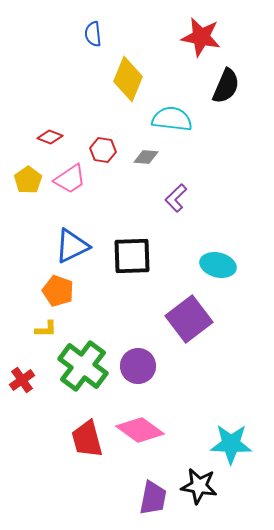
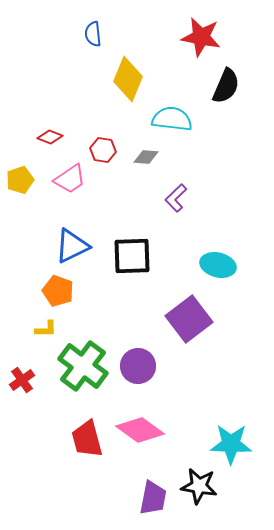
yellow pentagon: moved 8 px left; rotated 16 degrees clockwise
